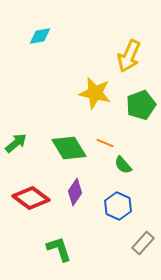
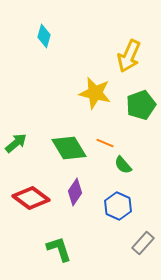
cyan diamond: moved 4 px right; rotated 65 degrees counterclockwise
